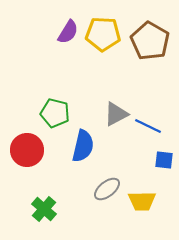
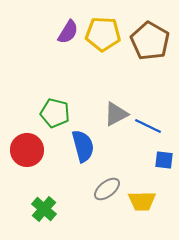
blue semicircle: rotated 28 degrees counterclockwise
